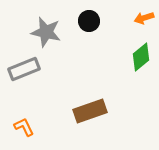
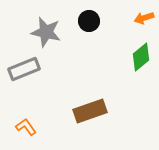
orange L-shape: moved 2 px right; rotated 10 degrees counterclockwise
